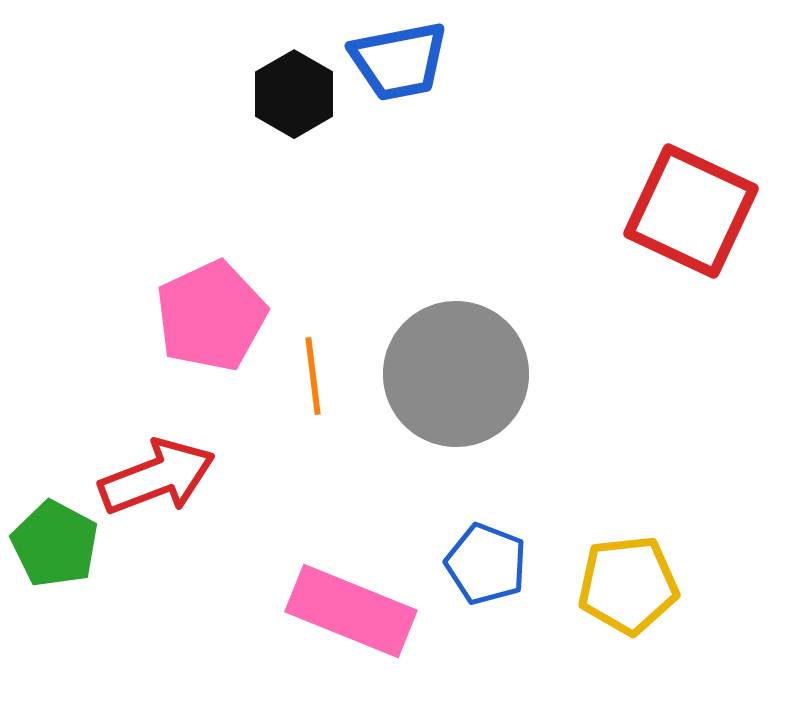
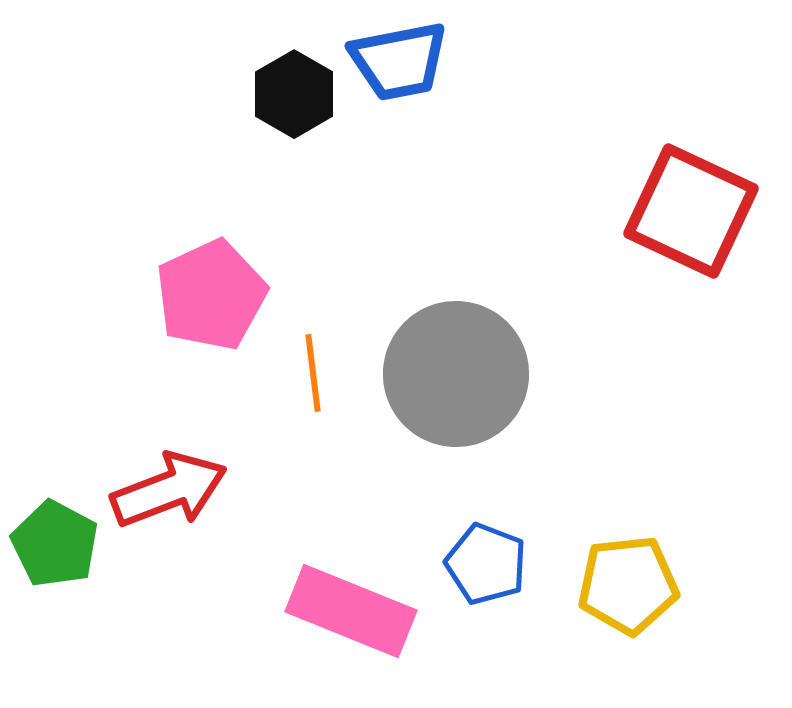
pink pentagon: moved 21 px up
orange line: moved 3 px up
red arrow: moved 12 px right, 13 px down
